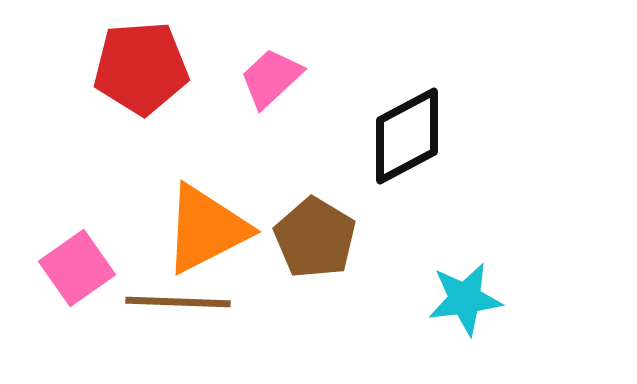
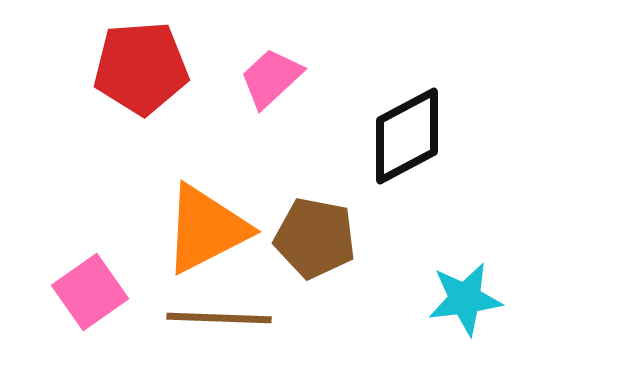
brown pentagon: rotated 20 degrees counterclockwise
pink square: moved 13 px right, 24 px down
brown line: moved 41 px right, 16 px down
